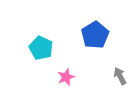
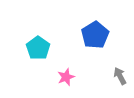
cyan pentagon: moved 3 px left; rotated 10 degrees clockwise
